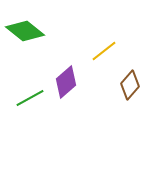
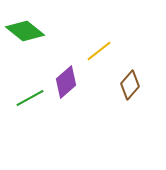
yellow line: moved 5 px left
